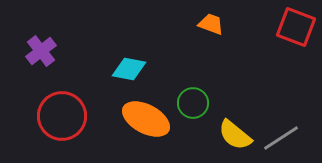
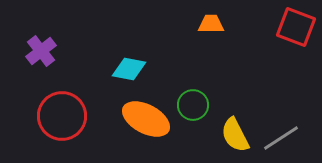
orange trapezoid: rotated 20 degrees counterclockwise
green circle: moved 2 px down
yellow semicircle: rotated 24 degrees clockwise
